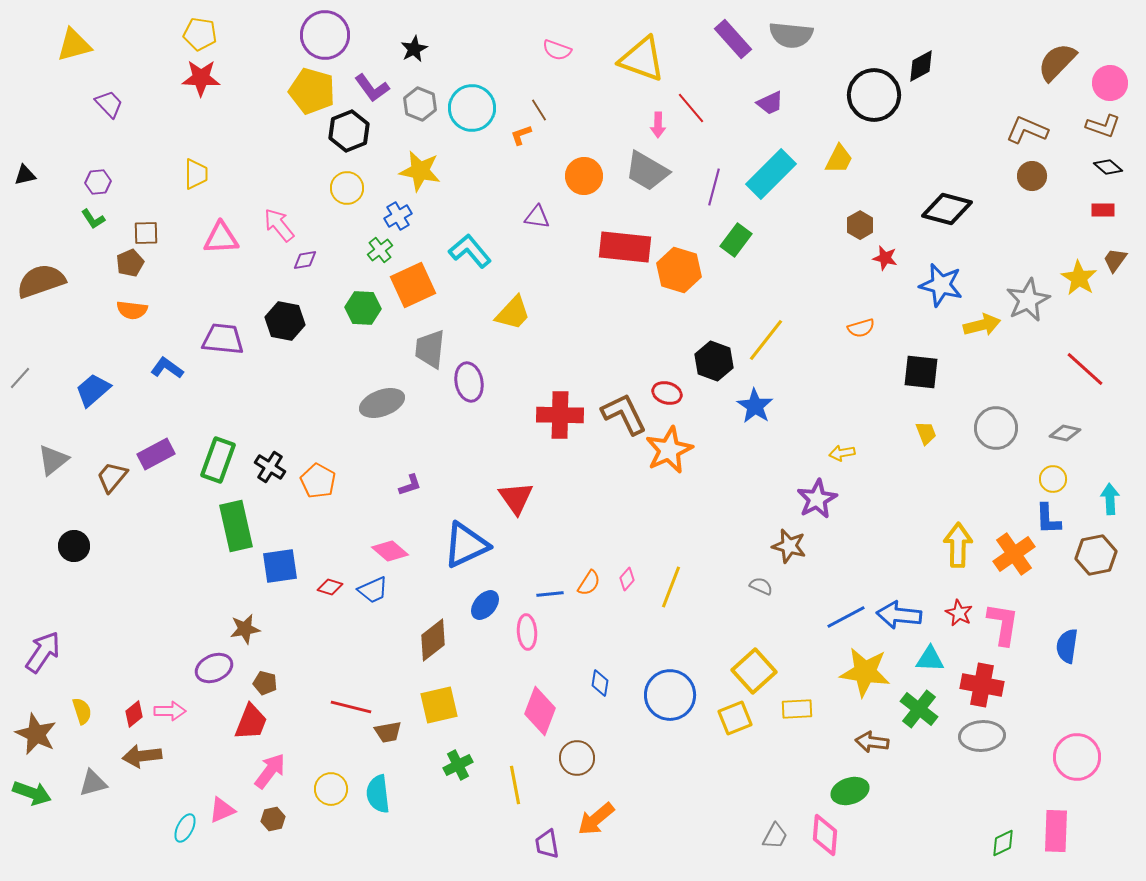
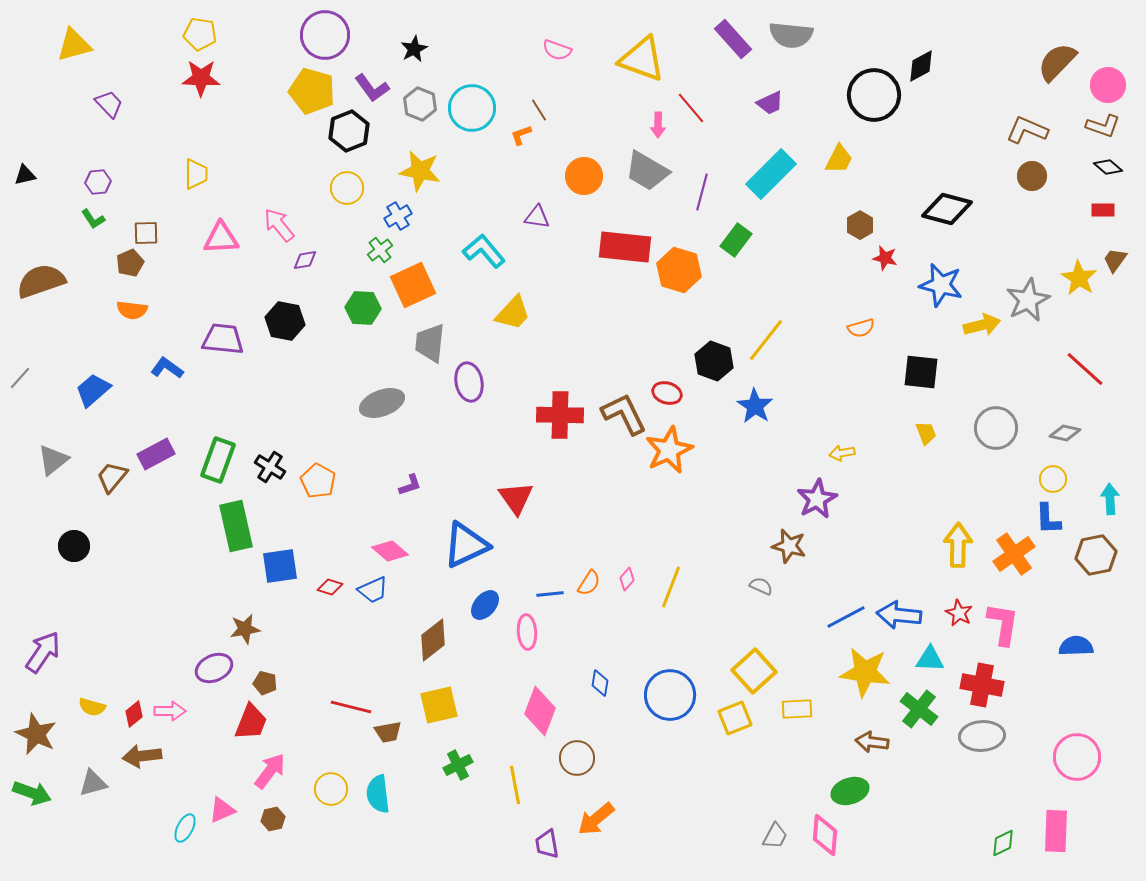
pink circle at (1110, 83): moved 2 px left, 2 px down
purple line at (714, 187): moved 12 px left, 5 px down
cyan L-shape at (470, 251): moved 14 px right
gray trapezoid at (430, 349): moved 6 px up
blue semicircle at (1067, 646): moved 9 px right; rotated 80 degrees clockwise
yellow semicircle at (82, 711): moved 10 px right, 4 px up; rotated 124 degrees clockwise
